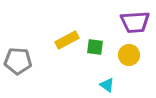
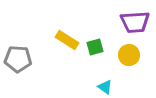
yellow rectangle: rotated 60 degrees clockwise
green square: rotated 24 degrees counterclockwise
gray pentagon: moved 2 px up
cyan triangle: moved 2 px left, 2 px down
